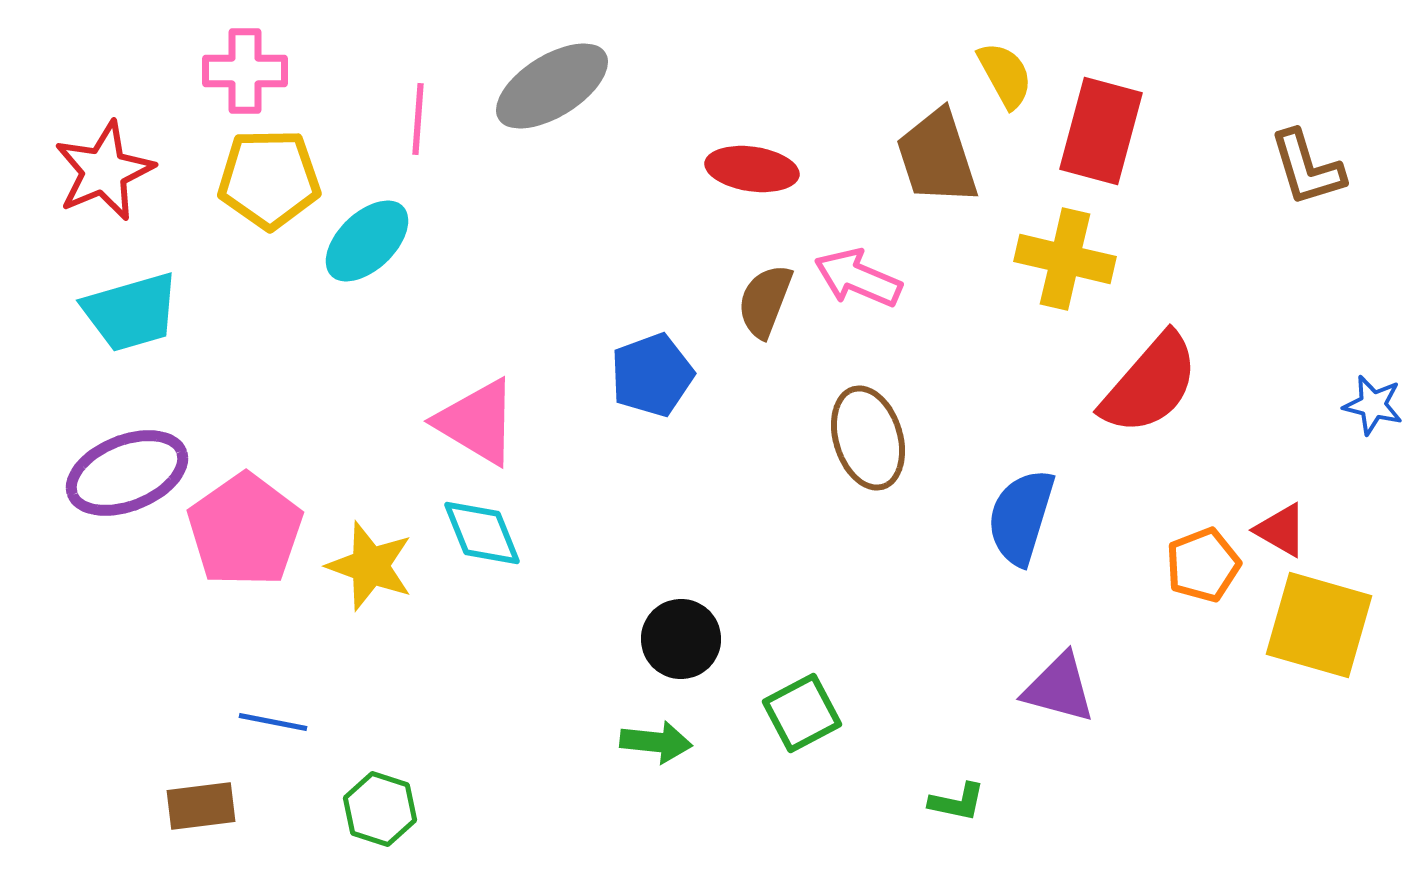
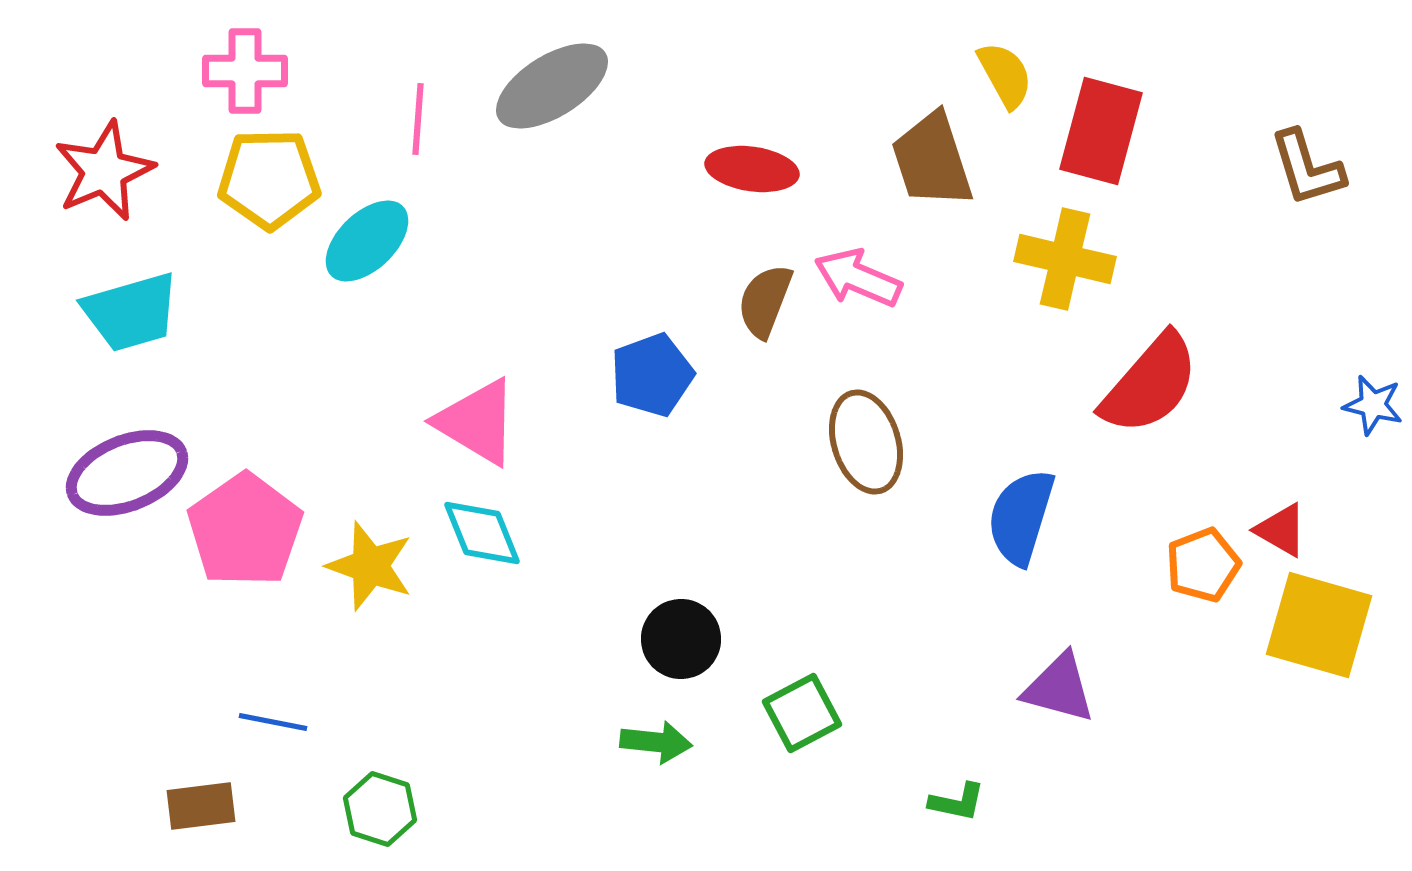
brown trapezoid: moved 5 px left, 3 px down
brown ellipse: moved 2 px left, 4 px down
